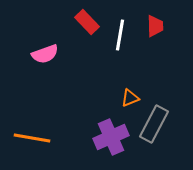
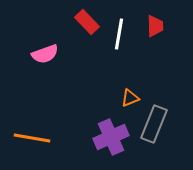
white line: moved 1 px left, 1 px up
gray rectangle: rotated 6 degrees counterclockwise
